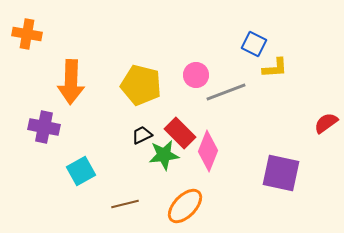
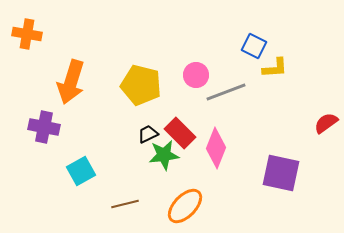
blue square: moved 2 px down
orange arrow: rotated 15 degrees clockwise
black trapezoid: moved 6 px right, 1 px up
pink diamond: moved 8 px right, 3 px up
